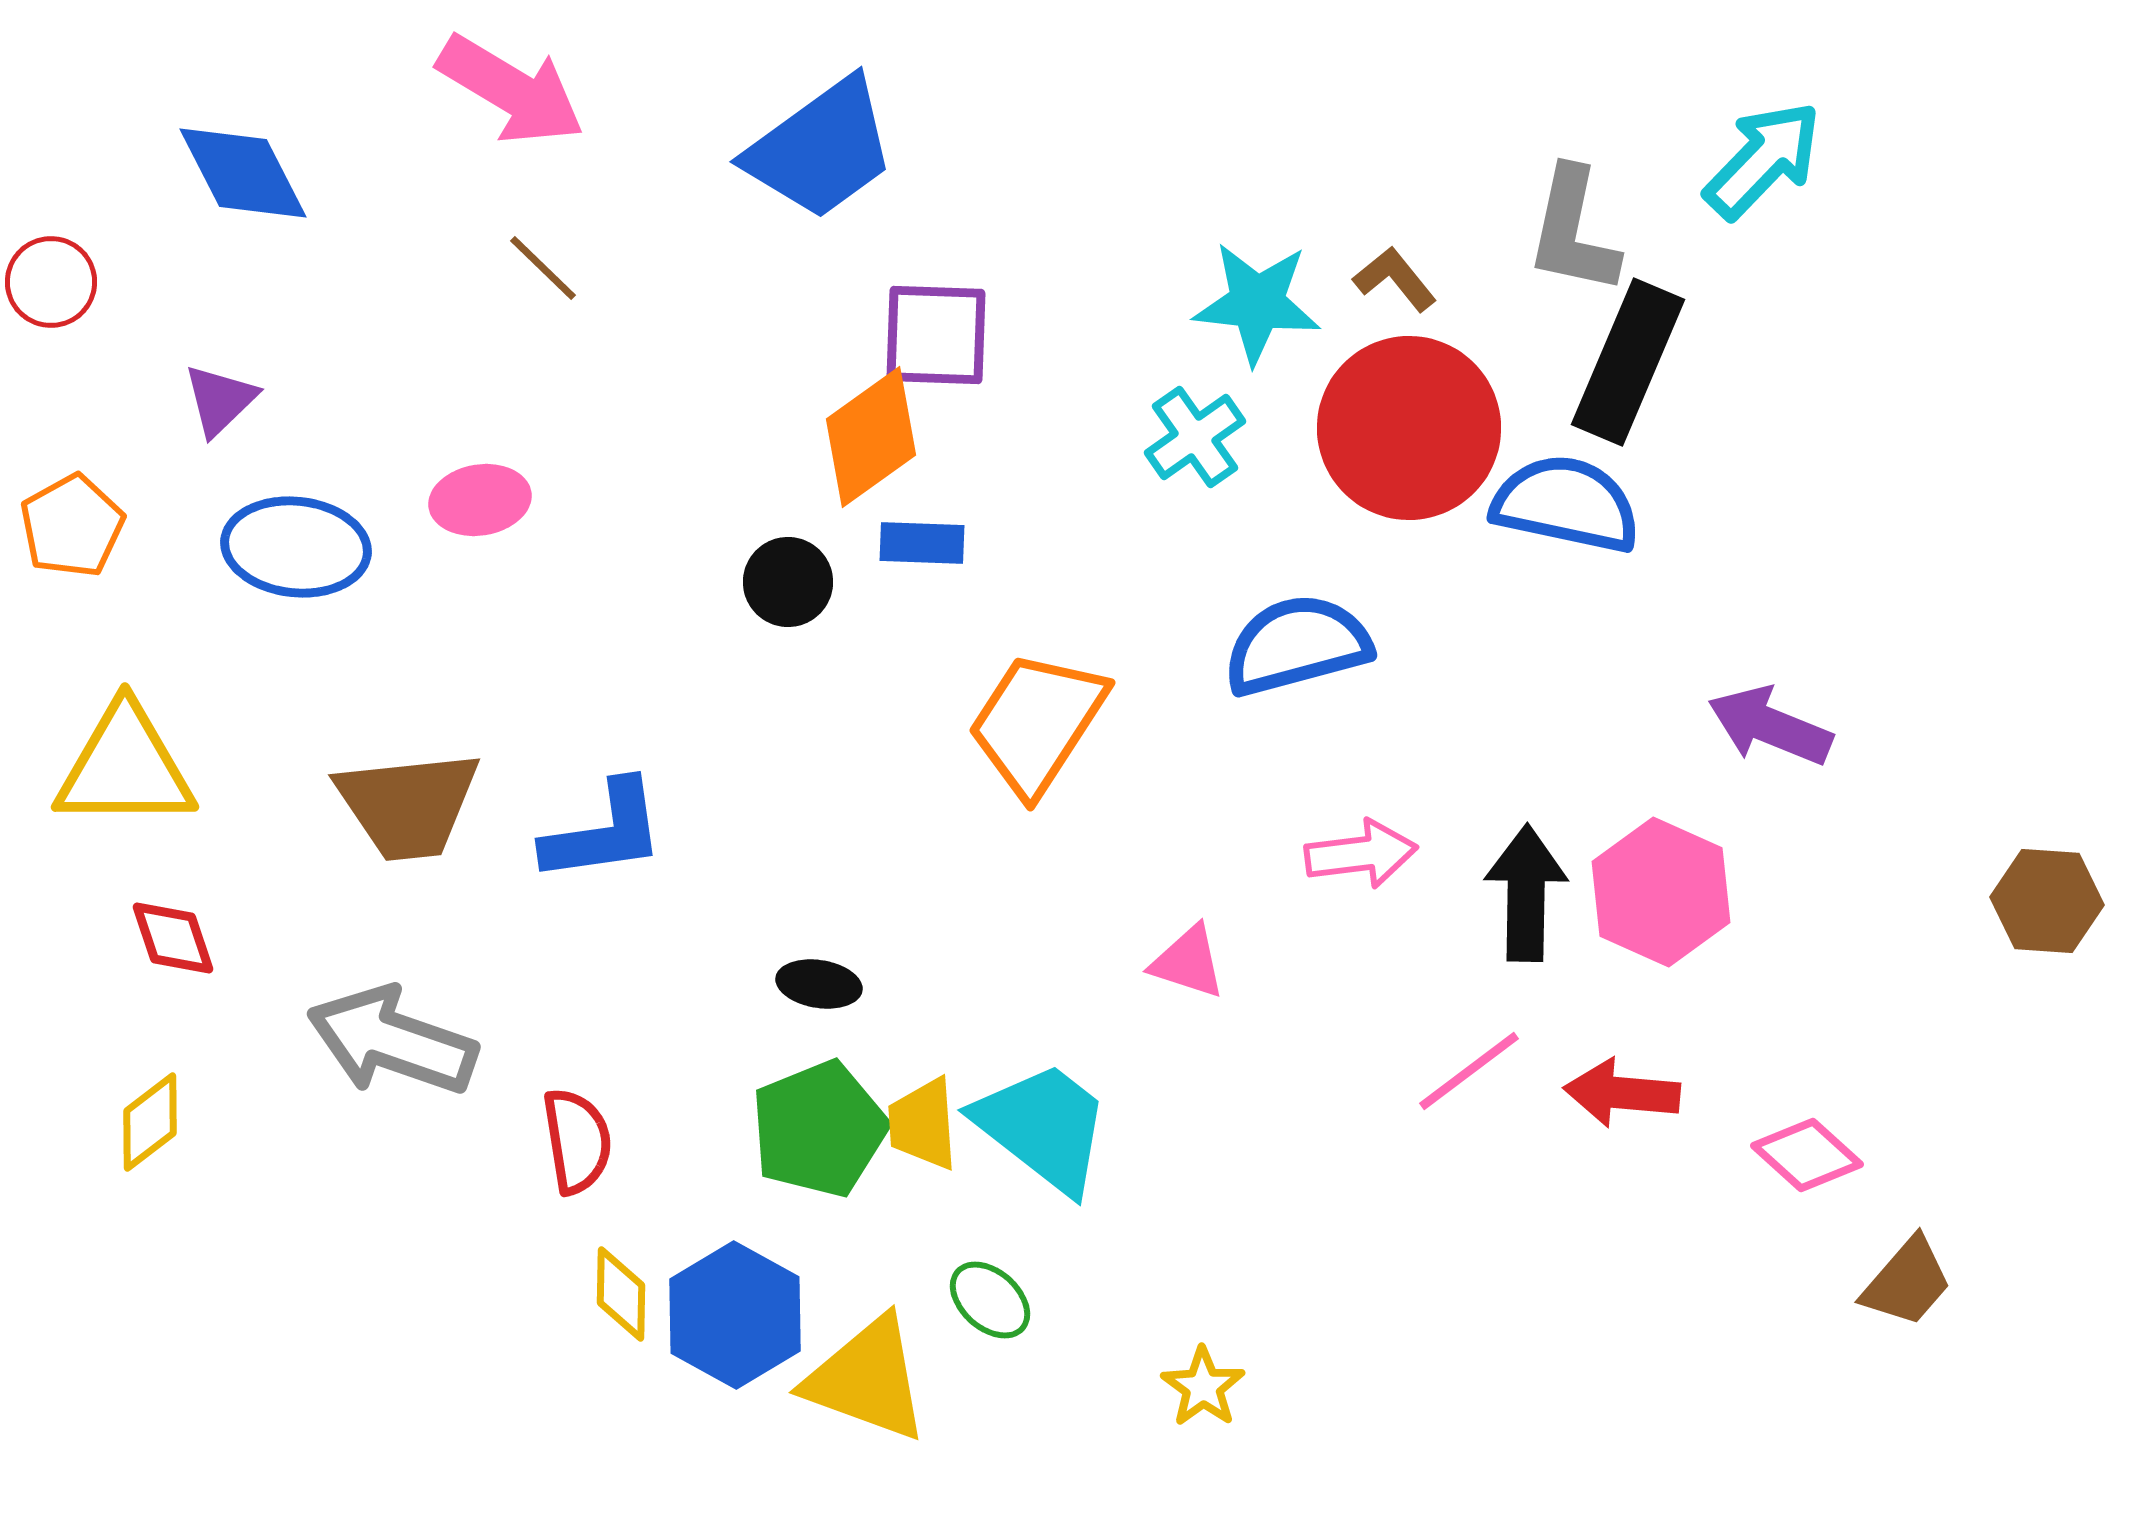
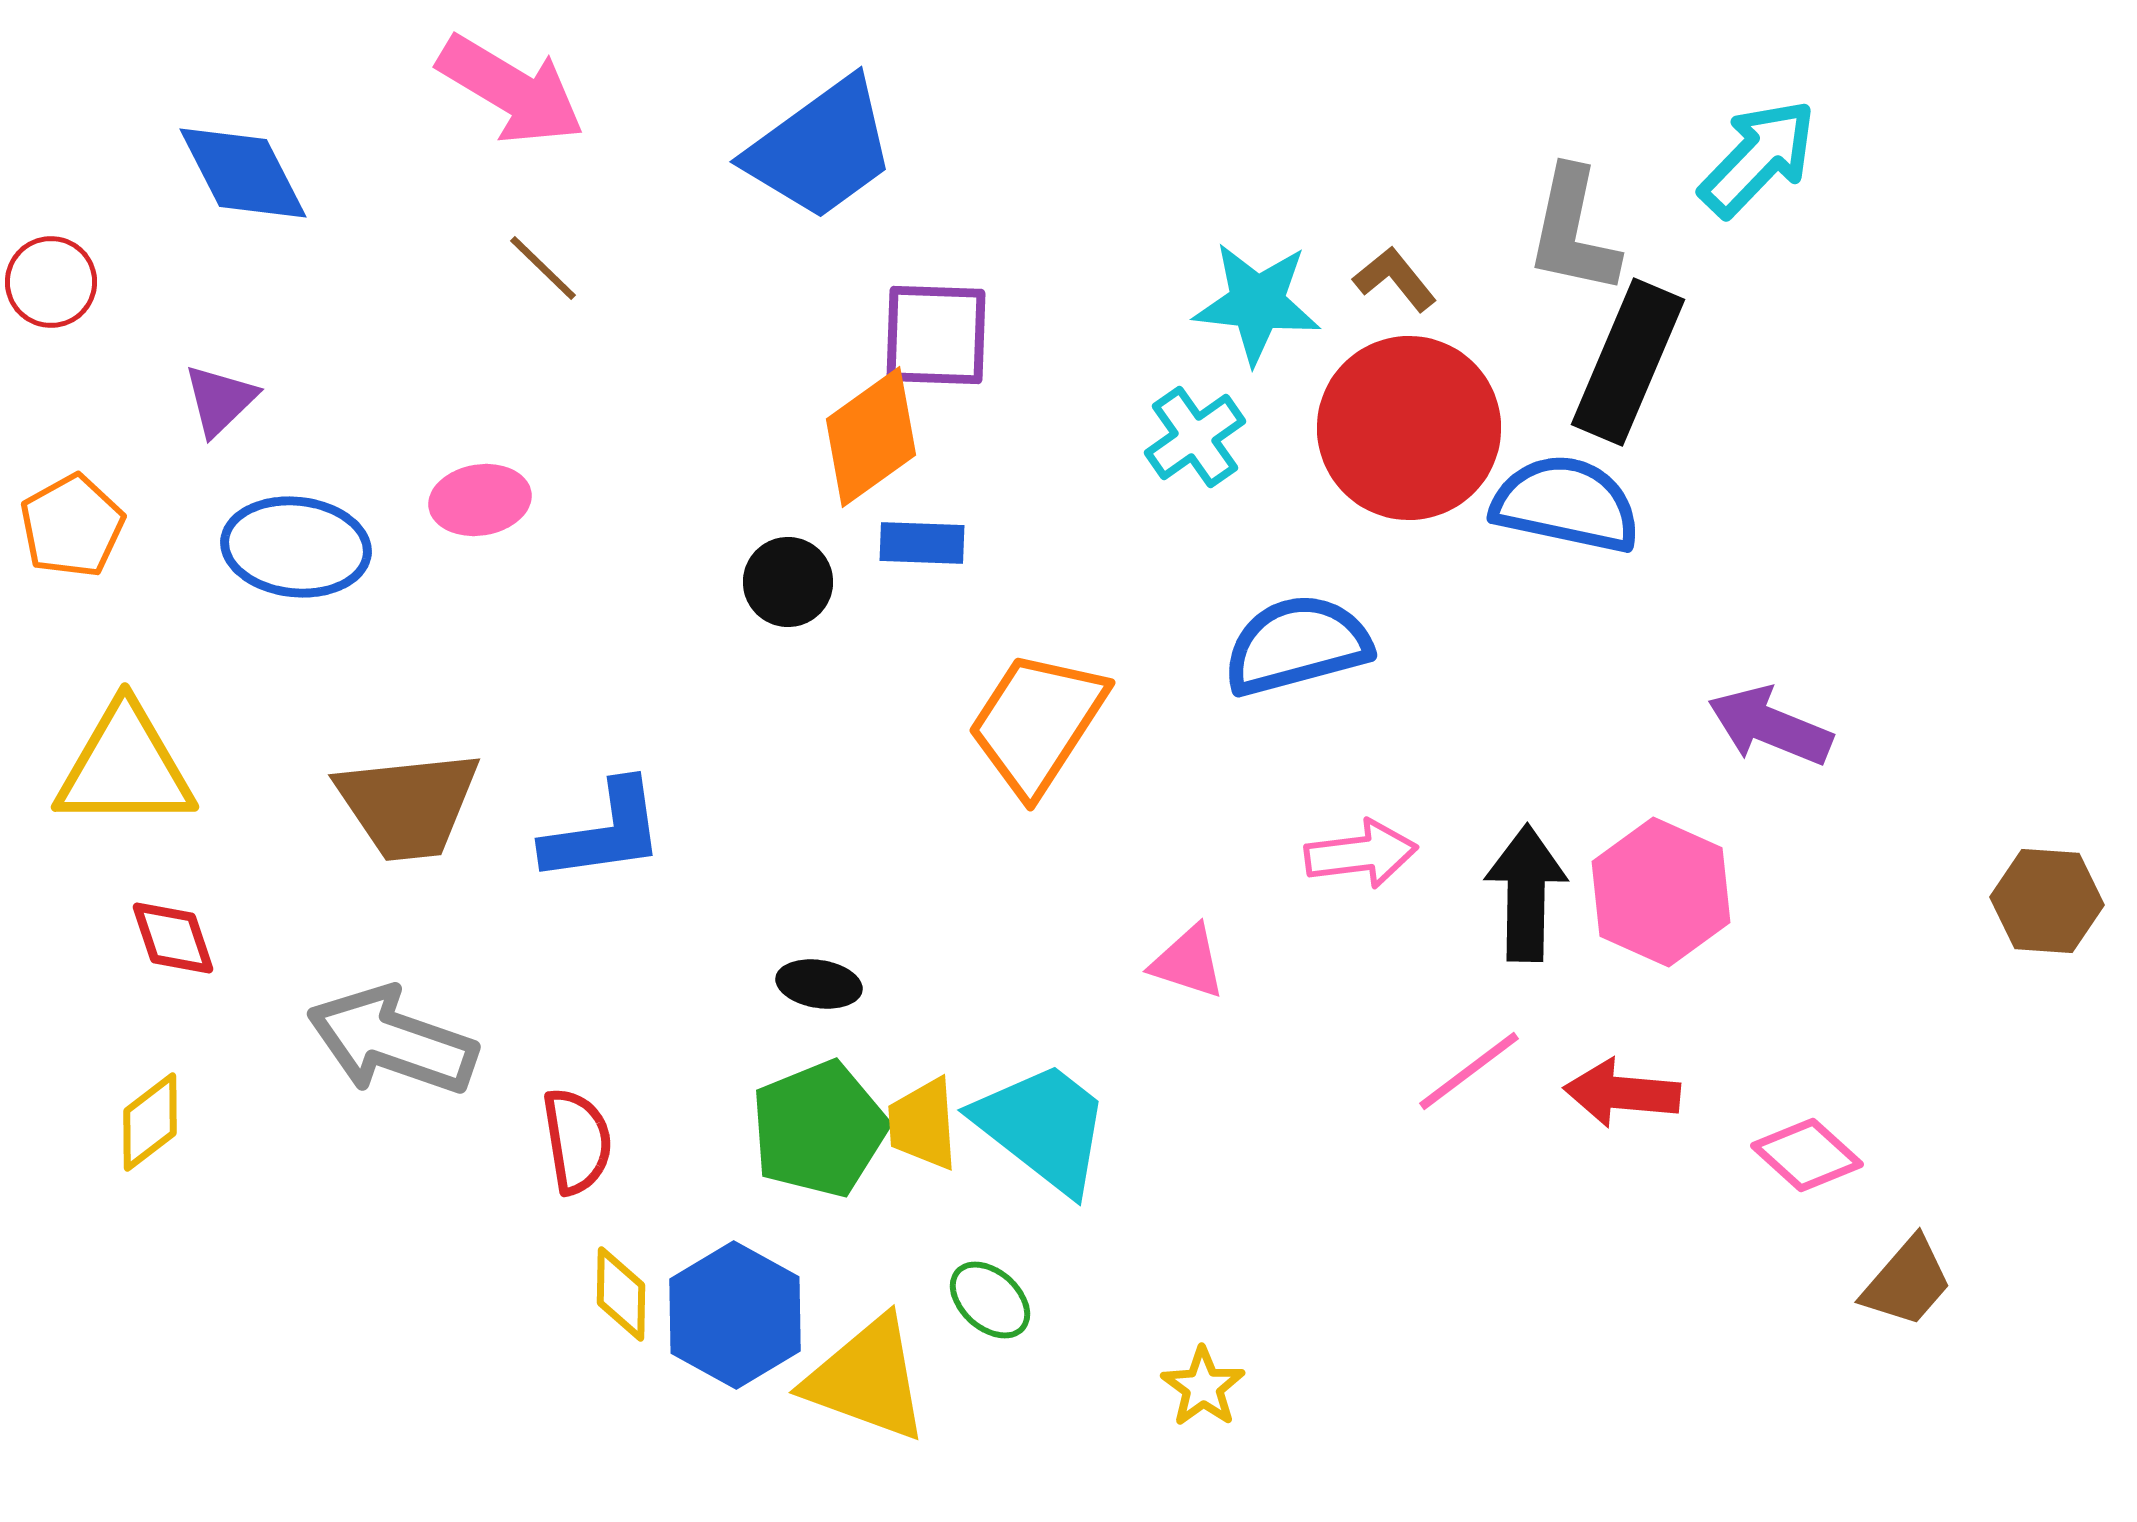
cyan arrow at (1763, 160): moved 5 px left, 2 px up
